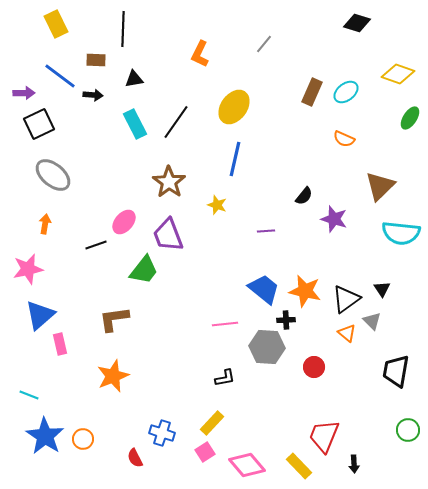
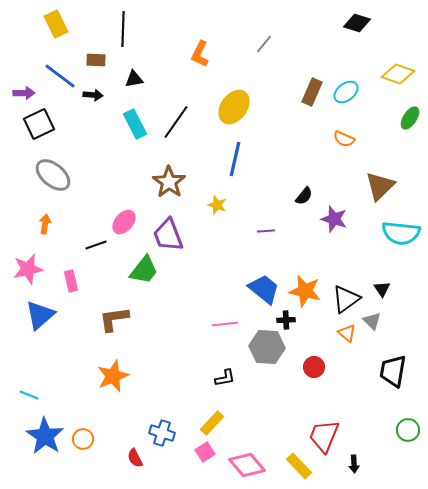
pink rectangle at (60, 344): moved 11 px right, 63 px up
black trapezoid at (396, 371): moved 3 px left
